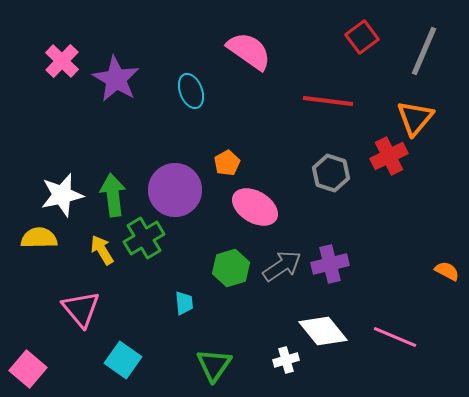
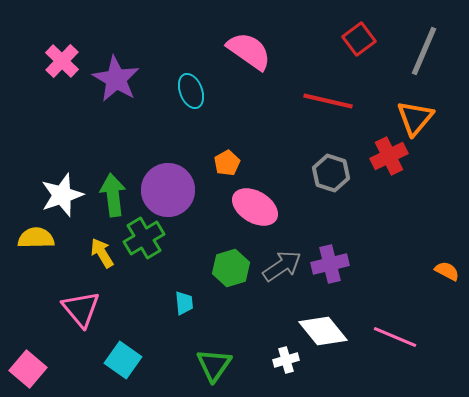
red square: moved 3 px left, 2 px down
red line: rotated 6 degrees clockwise
purple circle: moved 7 px left
white star: rotated 6 degrees counterclockwise
yellow semicircle: moved 3 px left
yellow arrow: moved 3 px down
